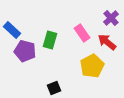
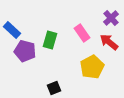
red arrow: moved 2 px right
yellow pentagon: moved 1 px down
